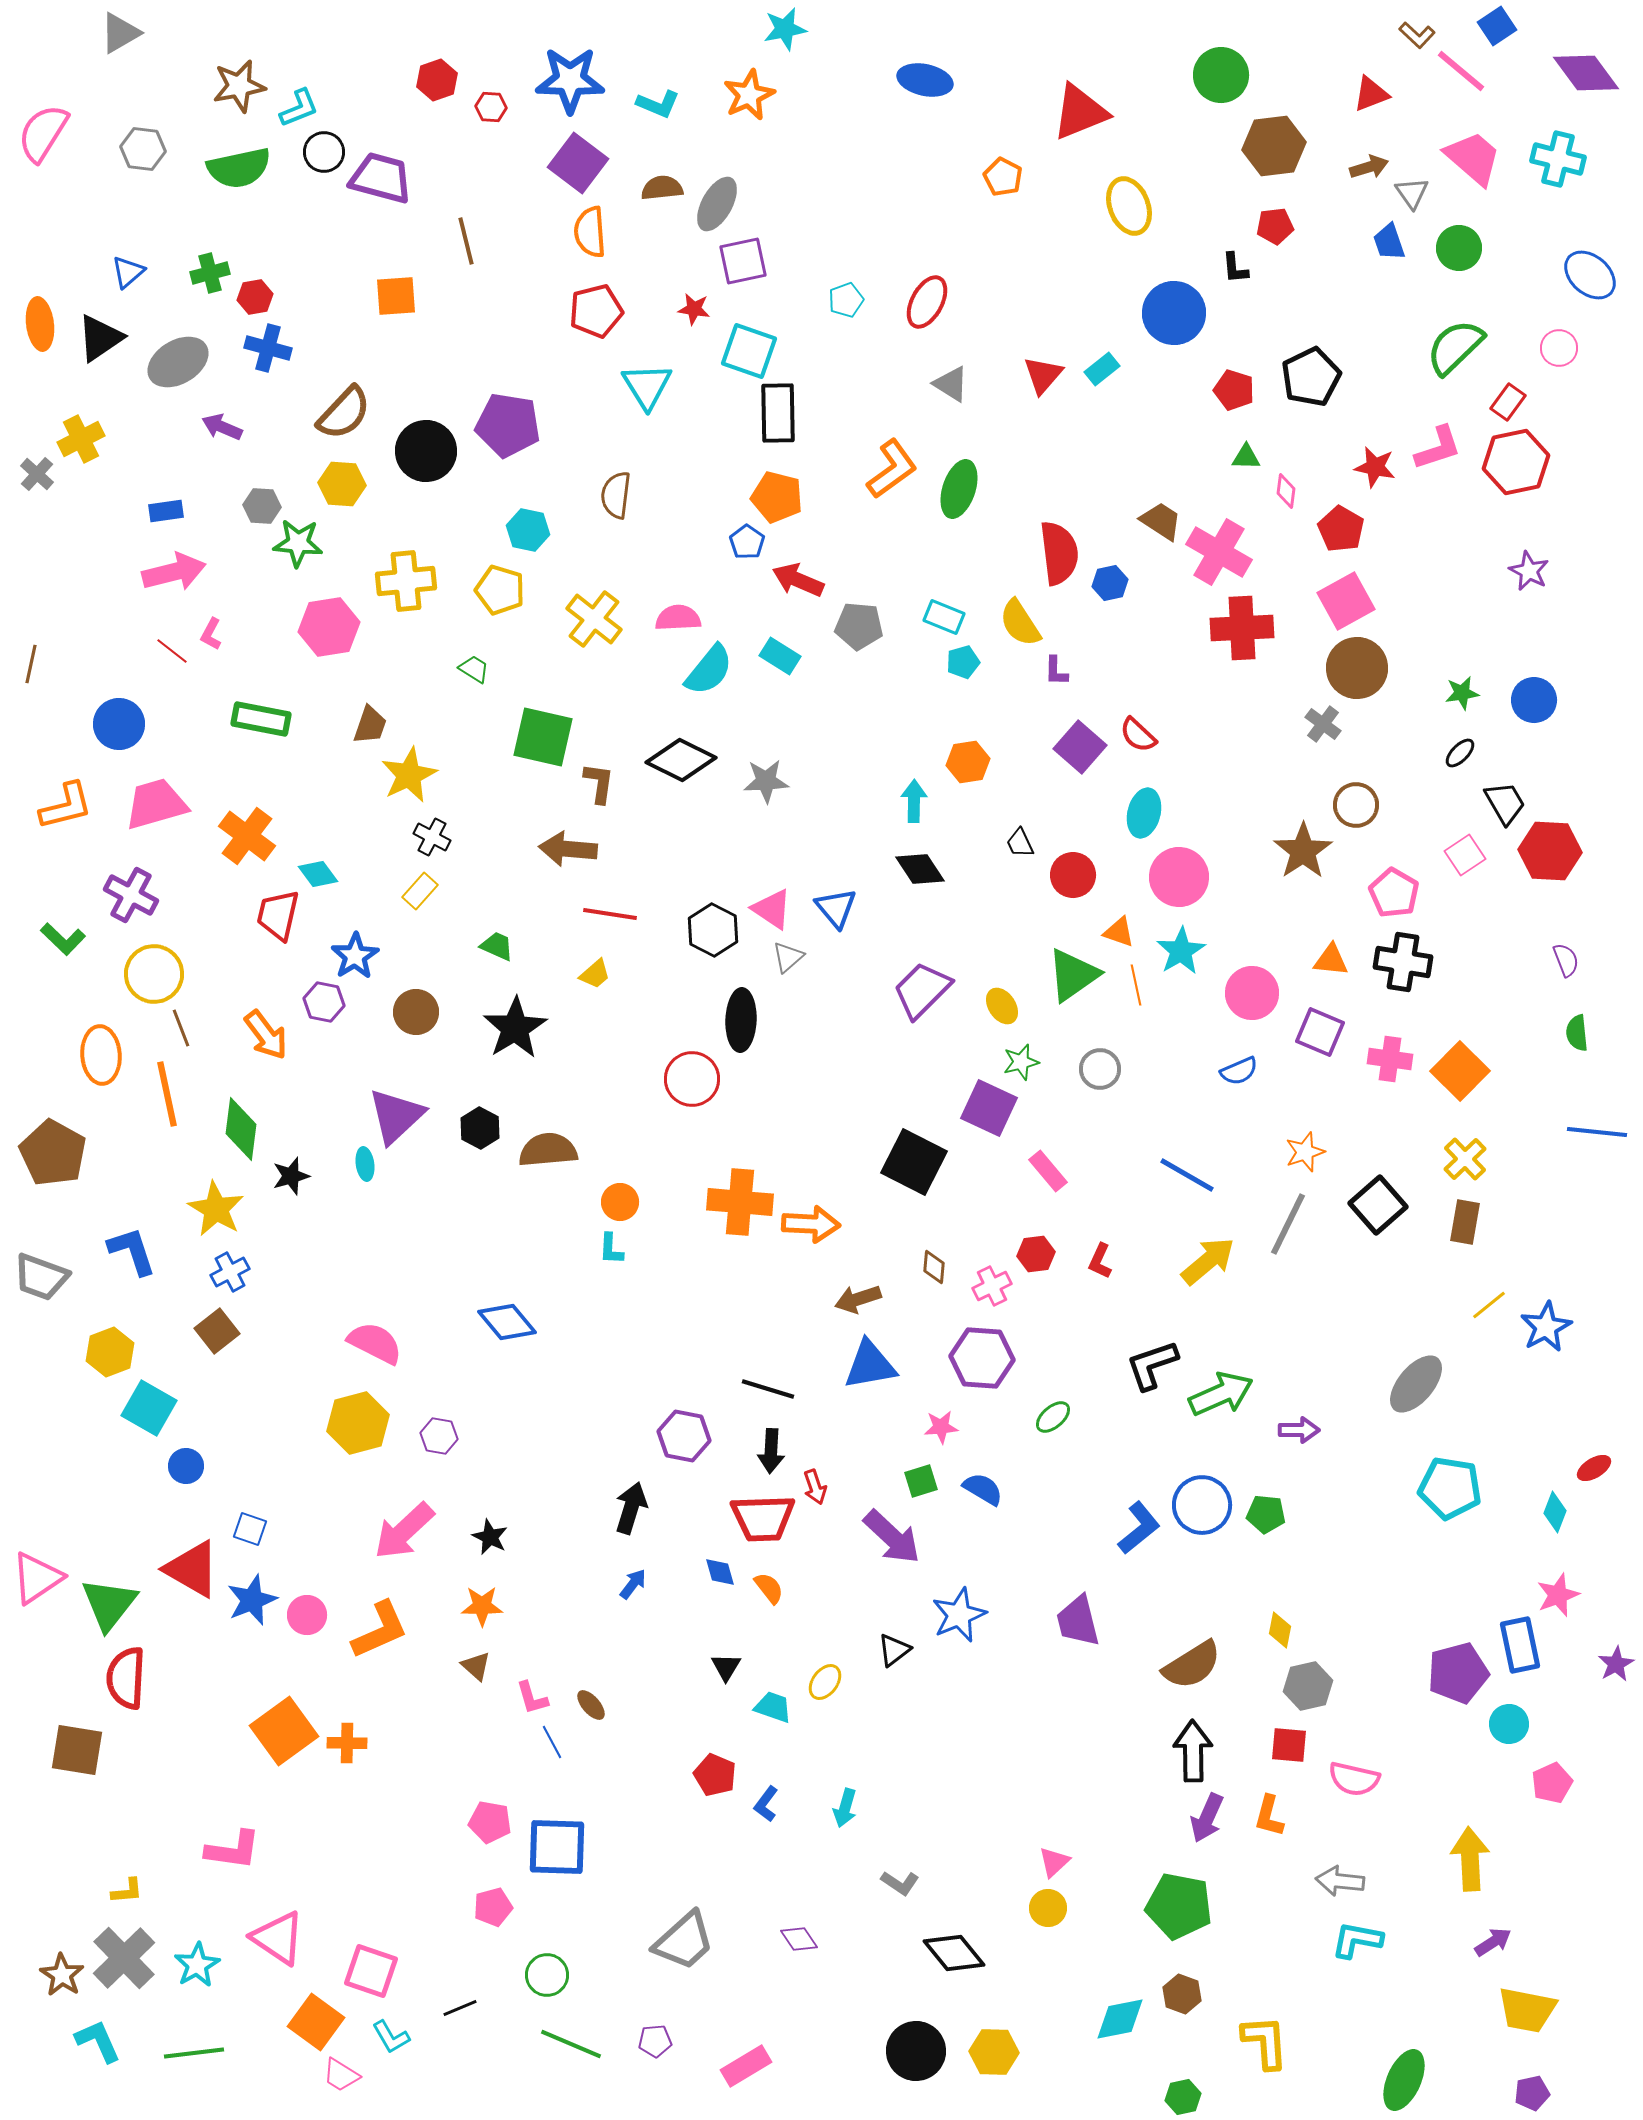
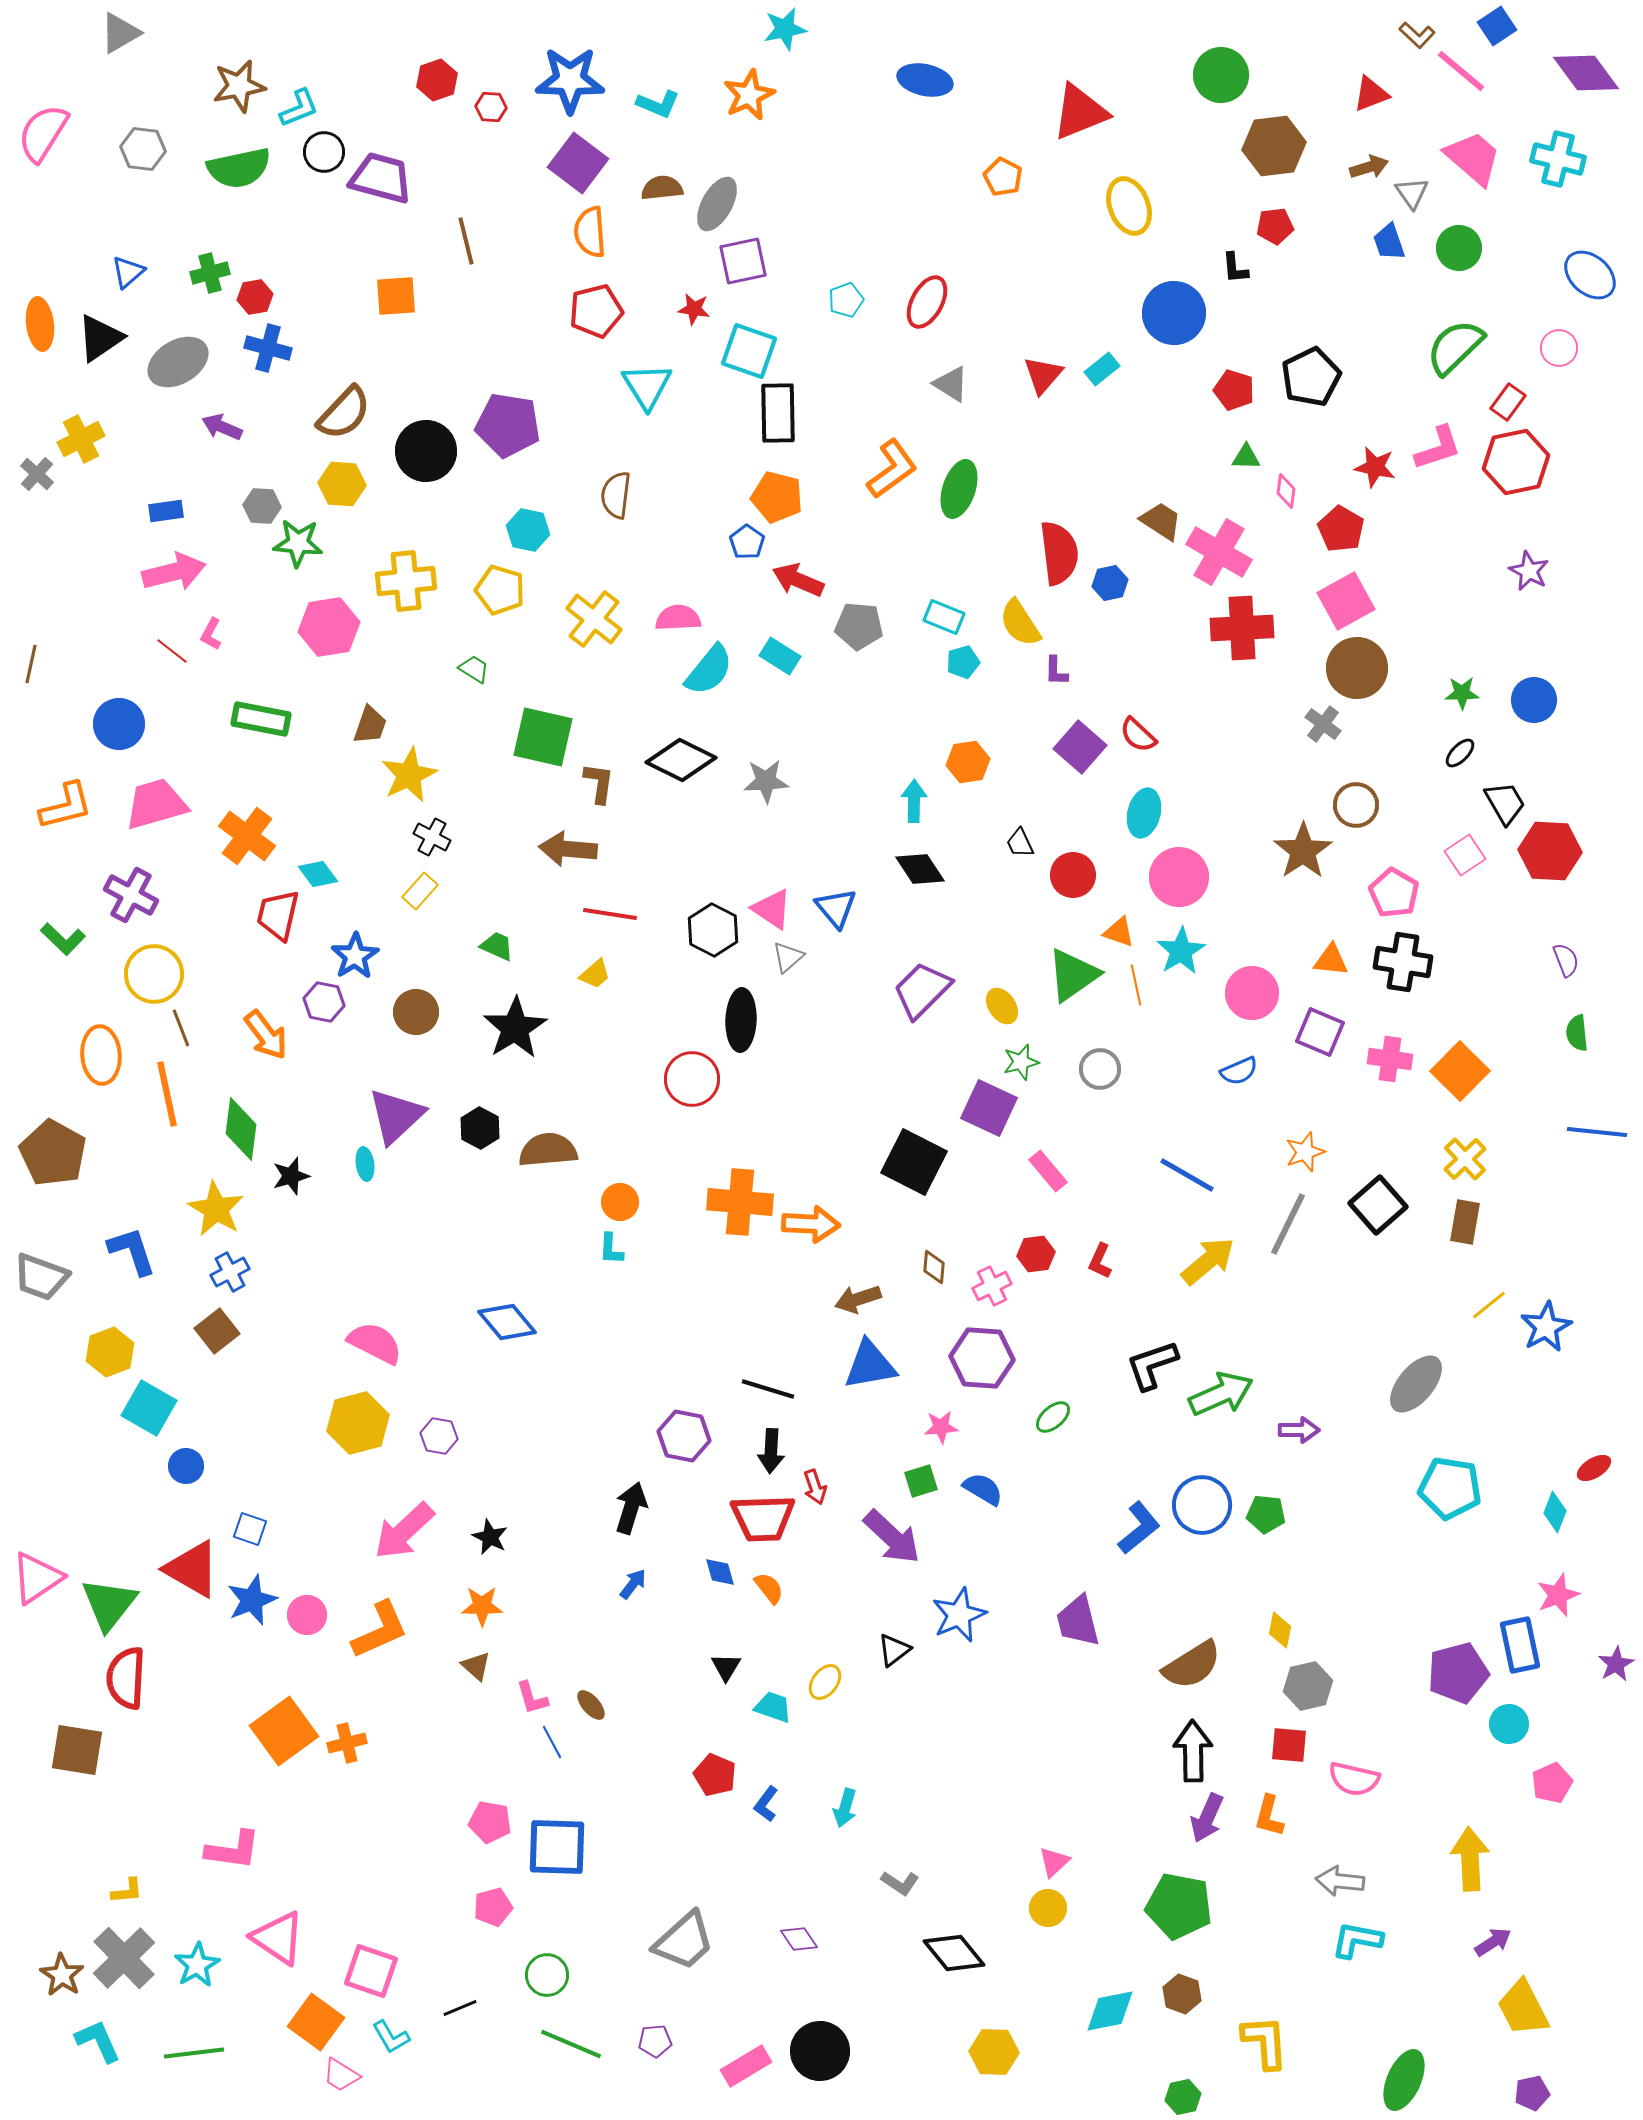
green star at (1462, 693): rotated 8 degrees clockwise
orange cross at (347, 1743): rotated 15 degrees counterclockwise
yellow trapezoid at (1527, 2010): moved 4 px left, 2 px up; rotated 52 degrees clockwise
cyan diamond at (1120, 2019): moved 10 px left, 8 px up
black circle at (916, 2051): moved 96 px left
